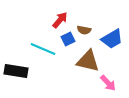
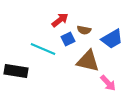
red arrow: rotated 12 degrees clockwise
